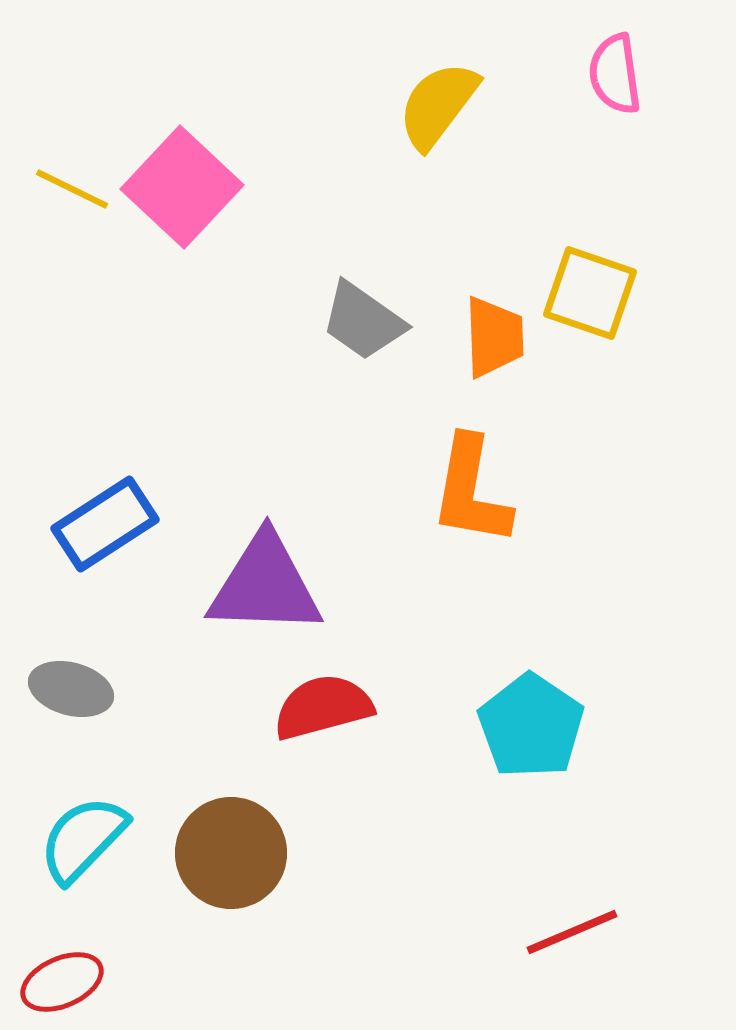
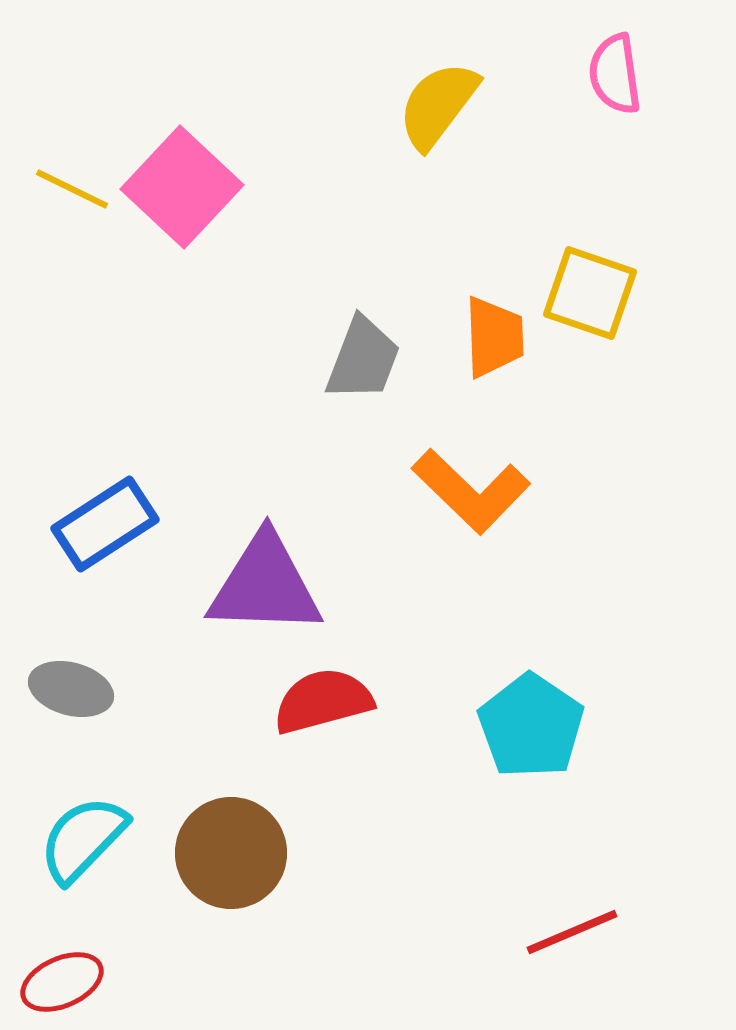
gray trapezoid: moved 38 px down; rotated 104 degrees counterclockwise
orange L-shape: rotated 56 degrees counterclockwise
red semicircle: moved 6 px up
